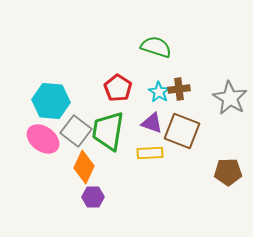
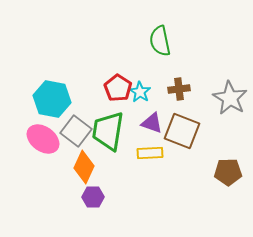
green semicircle: moved 4 px right, 6 px up; rotated 120 degrees counterclockwise
cyan star: moved 19 px left
cyan hexagon: moved 1 px right, 2 px up; rotated 6 degrees clockwise
